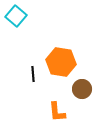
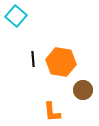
black line: moved 15 px up
brown circle: moved 1 px right, 1 px down
orange L-shape: moved 5 px left
